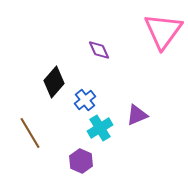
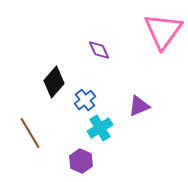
purple triangle: moved 2 px right, 9 px up
